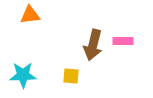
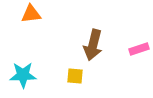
orange triangle: moved 1 px right, 1 px up
pink rectangle: moved 16 px right, 8 px down; rotated 18 degrees counterclockwise
yellow square: moved 4 px right
